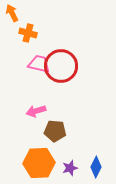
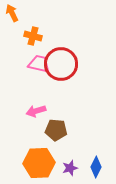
orange cross: moved 5 px right, 3 px down
red circle: moved 2 px up
brown pentagon: moved 1 px right, 1 px up
